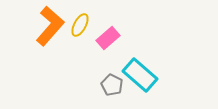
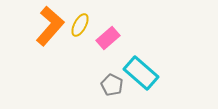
cyan rectangle: moved 1 px right, 2 px up
